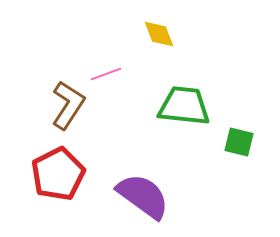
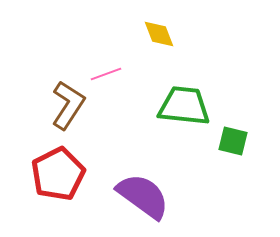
green square: moved 6 px left, 1 px up
